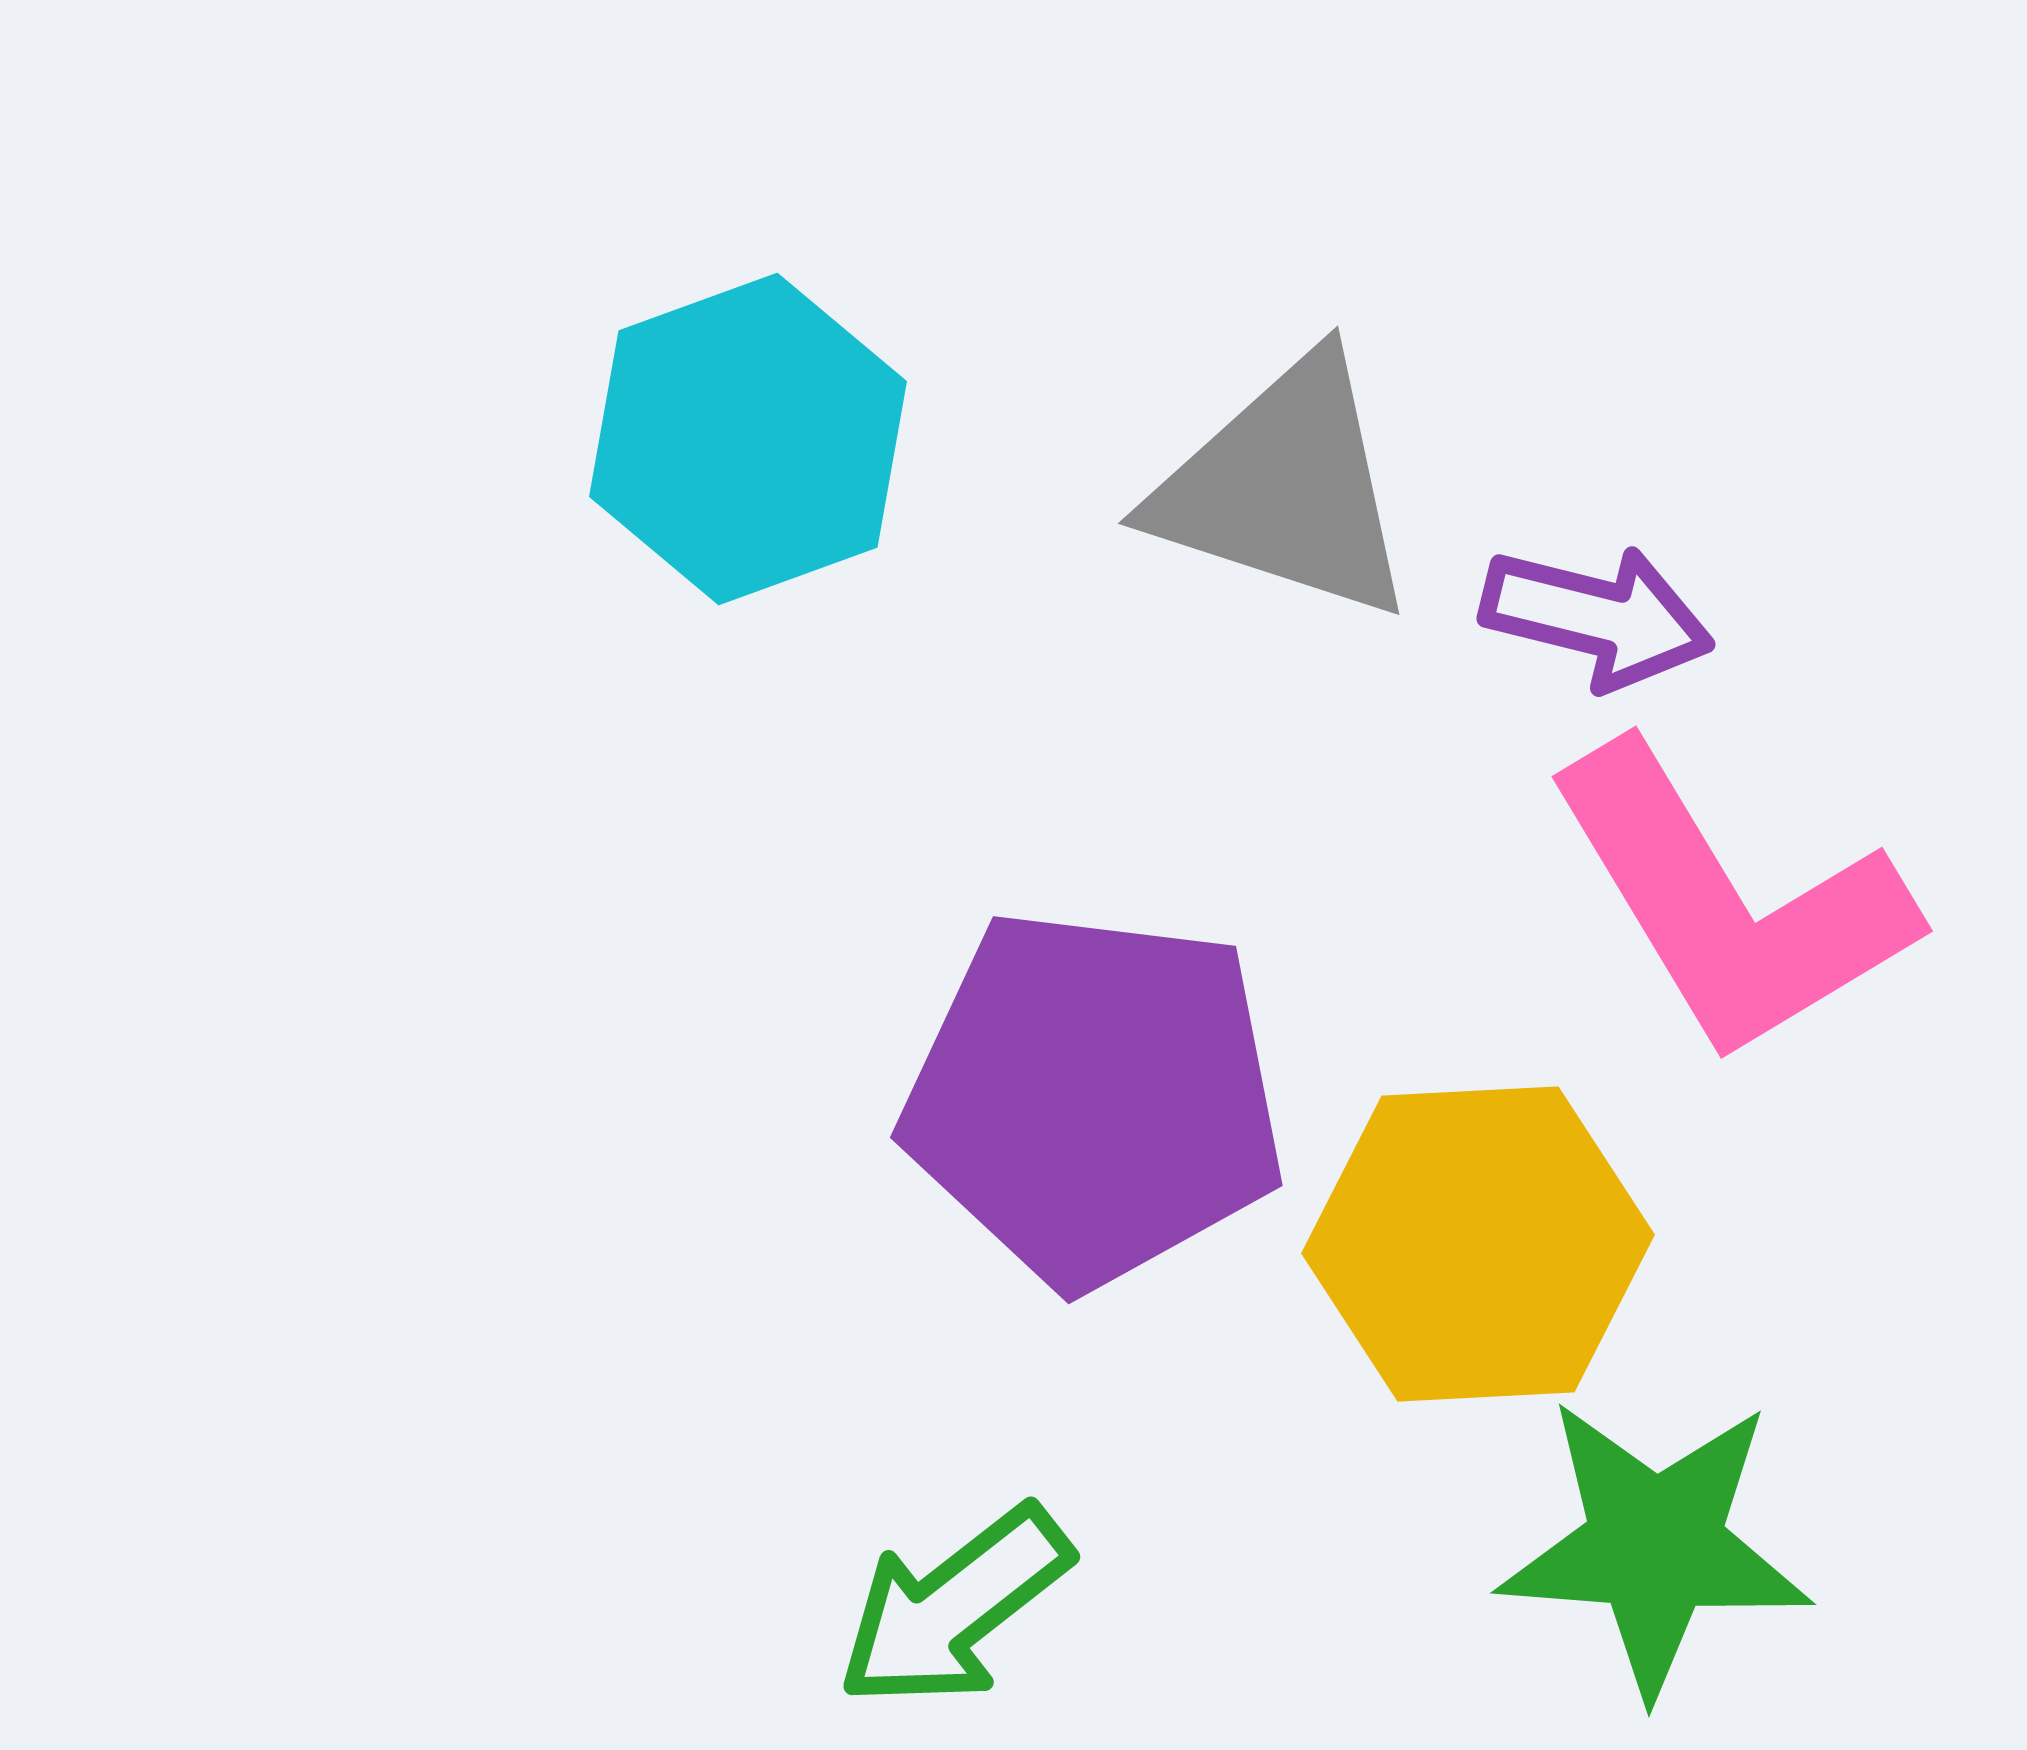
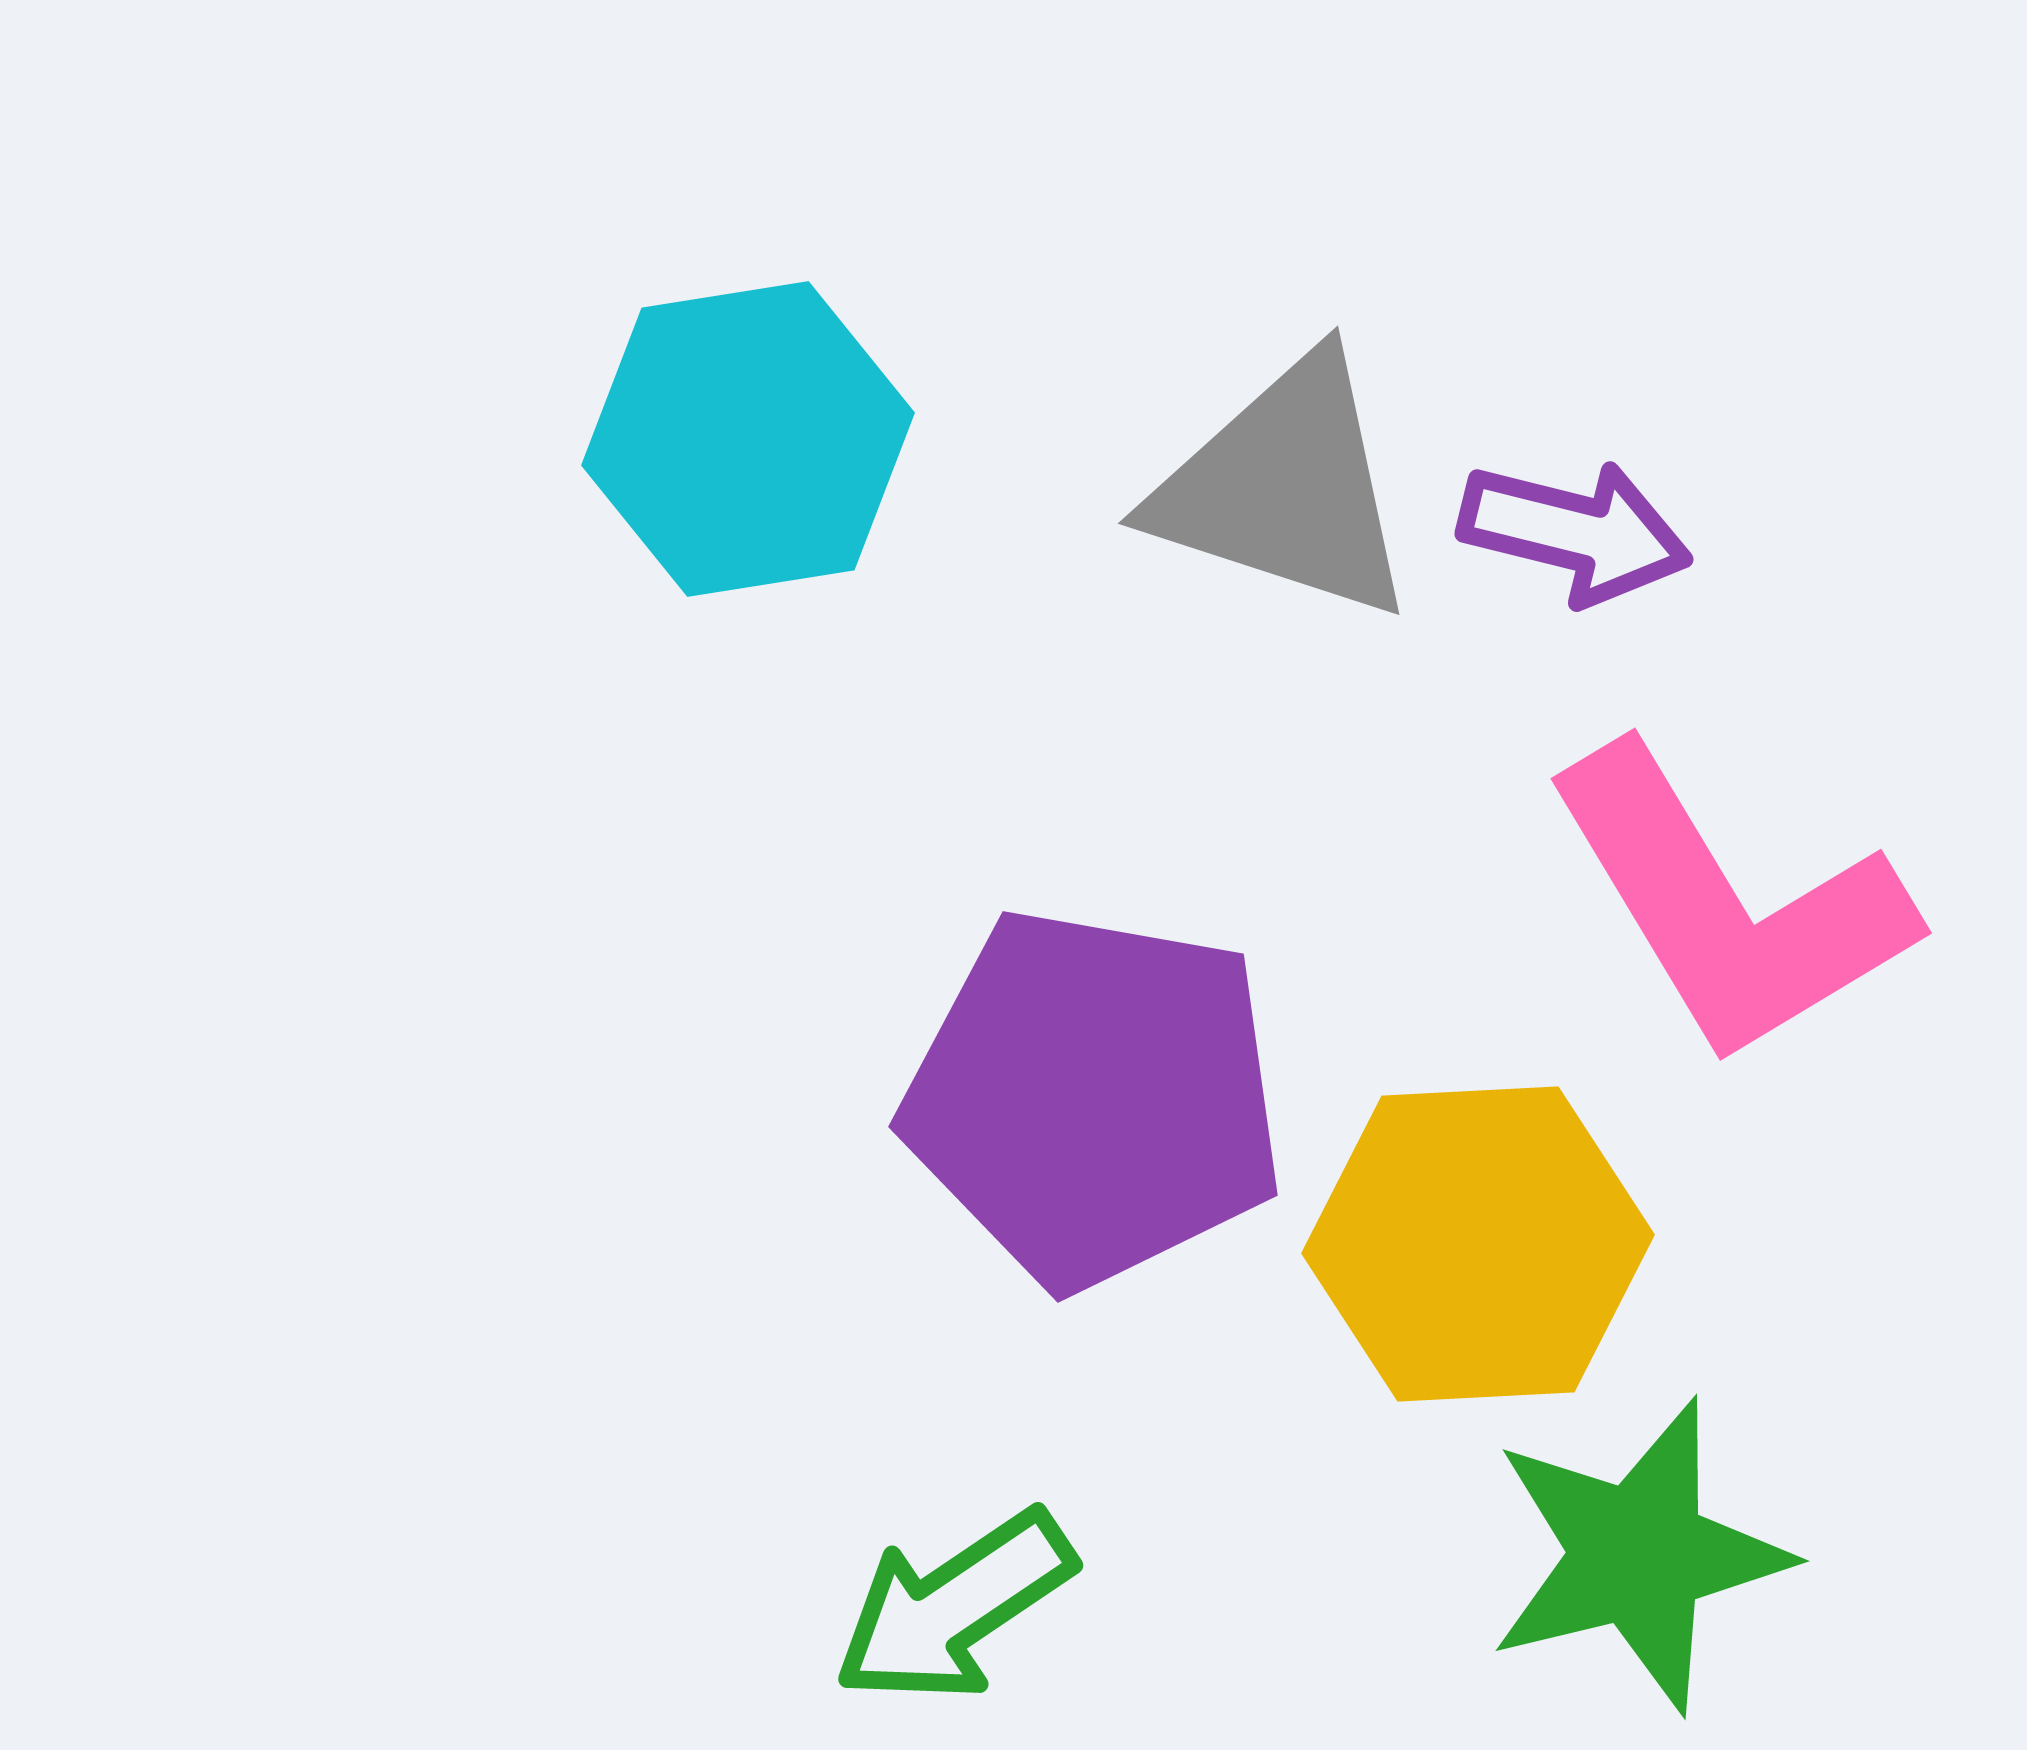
cyan hexagon: rotated 11 degrees clockwise
purple arrow: moved 22 px left, 85 px up
pink L-shape: moved 1 px left, 2 px down
purple pentagon: rotated 3 degrees clockwise
green star: moved 17 px left, 9 px down; rotated 18 degrees counterclockwise
green arrow: rotated 4 degrees clockwise
